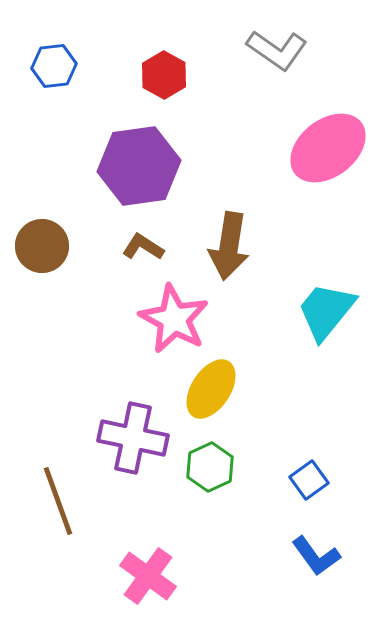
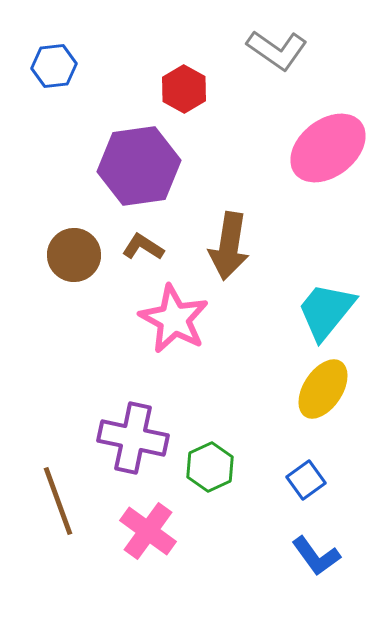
red hexagon: moved 20 px right, 14 px down
brown circle: moved 32 px right, 9 px down
yellow ellipse: moved 112 px right
blue square: moved 3 px left
pink cross: moved 45 px up
